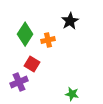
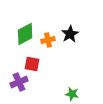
black star: moved 13 px down
green diamond: rotated 30 degrees clockwise
red square: rotated 21 degrees counterclockwise
